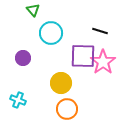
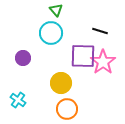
green triangle: moved 23 px right
cyan cross: rotated 14 degrees clockwise
